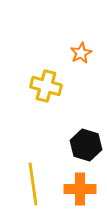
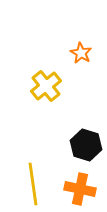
orange star: rotated 15 degrees counterclockwise
yellow cross: rotated 36 degrees clockwise
orange cross: rotated 12 degrees clockwise
